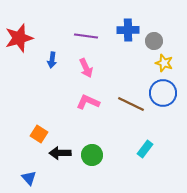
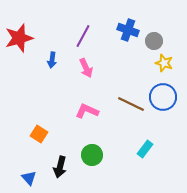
blue cross: rotated 20 degrees clockwise
purple line: moved 3 px left; rotated 70 degrees counterclockwise
blue circle: moved 4 px down
pink L-shape: moved 1 px left, 9 px down
black arrow: moved 14 px down; rotated 75 degrees counterclockwise
